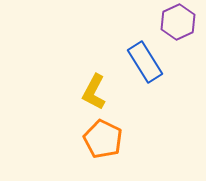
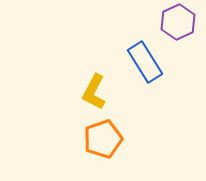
orange pentagon: rotated 27 degrees clockwise
